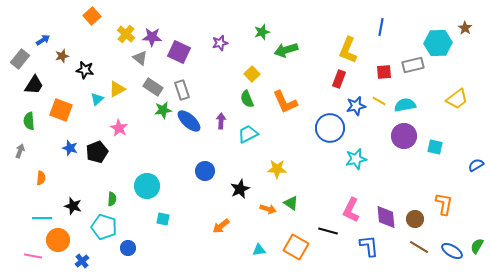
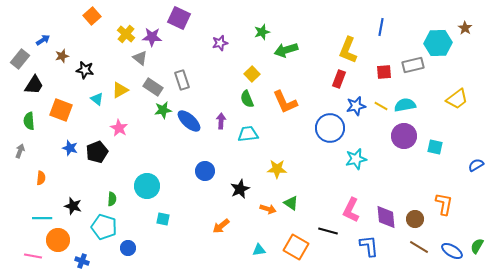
purple square at (179, 52): moved 34 px up
yellow triangle at (117, 89): moved 3 px right, 1 px down
gray rectangle at (182, 90): moved 10 px up
cyan triangle at (97, 99): rotated 40 degrees counterclockwise
yellow line at (379, 101): moved 2 px right, 5 px down
cyan trapezoid at (248, 134): rotated 20 degrees clockwise
blue cross at (82, 261): rotated 32 degrees counterclockwise
